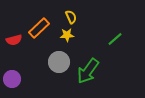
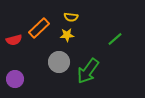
yellow semicircle: rotated 120 degrees clockwise
purple circle: moved 3 px right
